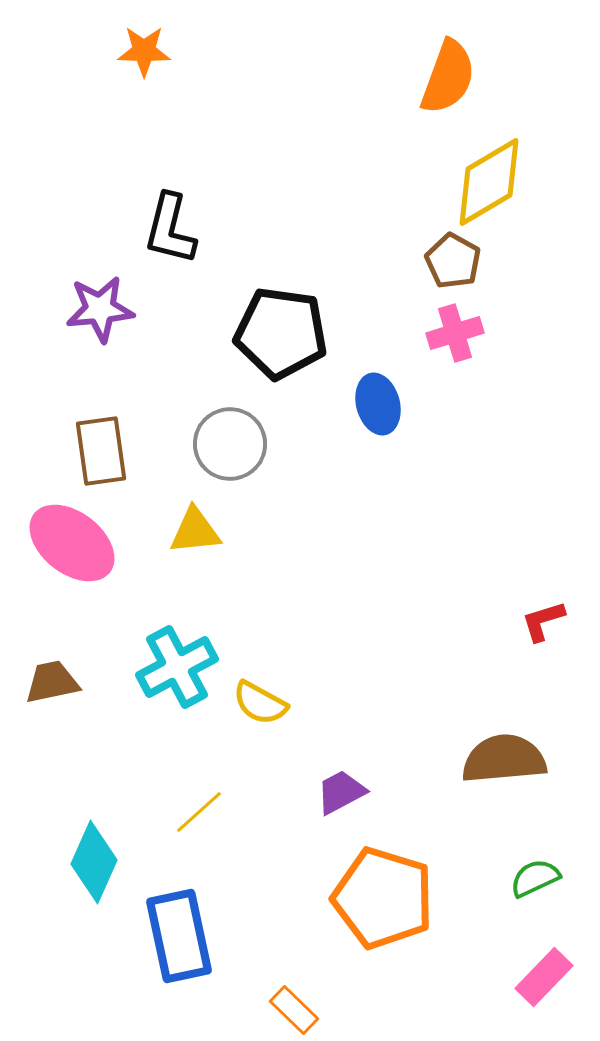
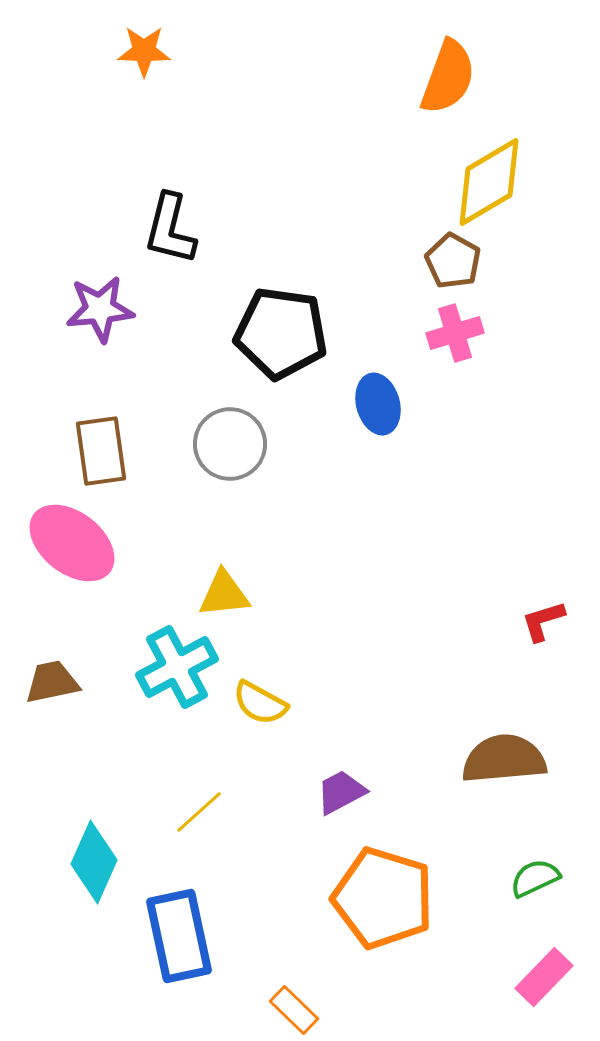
yellow triangle: moved 29 px right, 63 px down
